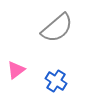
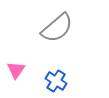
pink triangle: rotated 18 degrees counterclockwise
